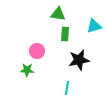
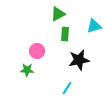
green triangle: rotated 35 degrees counterclockwise
cyan line: rotated 24 degrees clockwise
